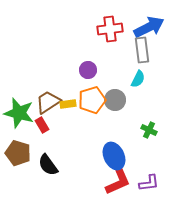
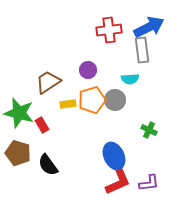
red cross: moved 1 px left, 1 px down
cyan semicircle: moved 8 px left; rotated 60 degrees clockwise
brown trapezoid: moved 20 px up
